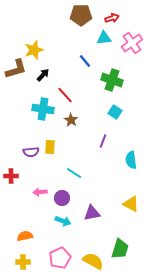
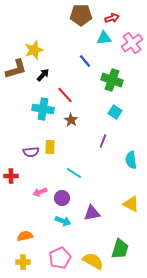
pink arrow: rotated 16 degrees counterclockwise
